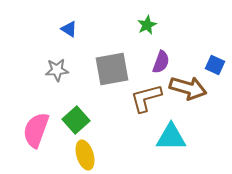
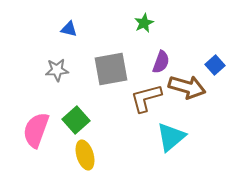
green star: moved 3 px left, 2 px up
blue triangle: rotated 18 degrees counterclockwise
blue square: rotated 24 degrees clockwise
gray square: moved 1 px left
brown arrow: moved 1 px left, 1 px up
cyan triangle: rotated 40 degrees counterclockwise
